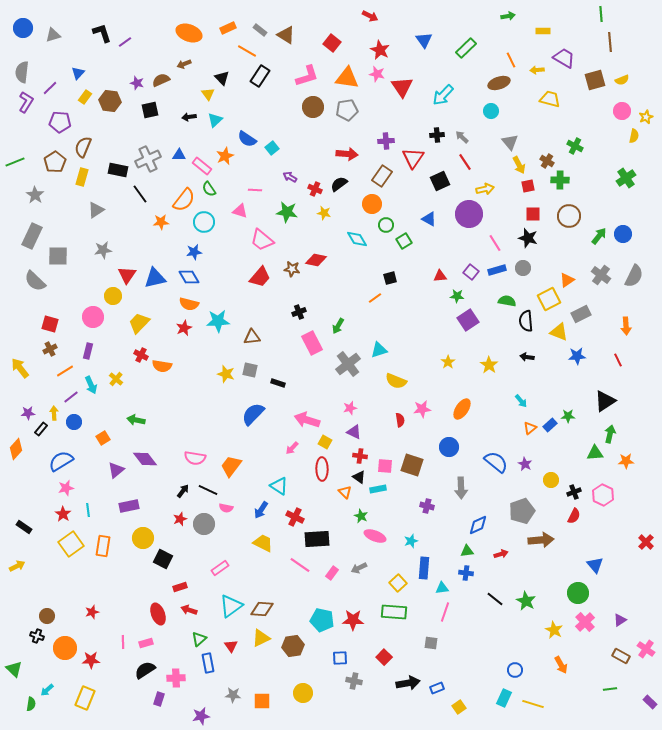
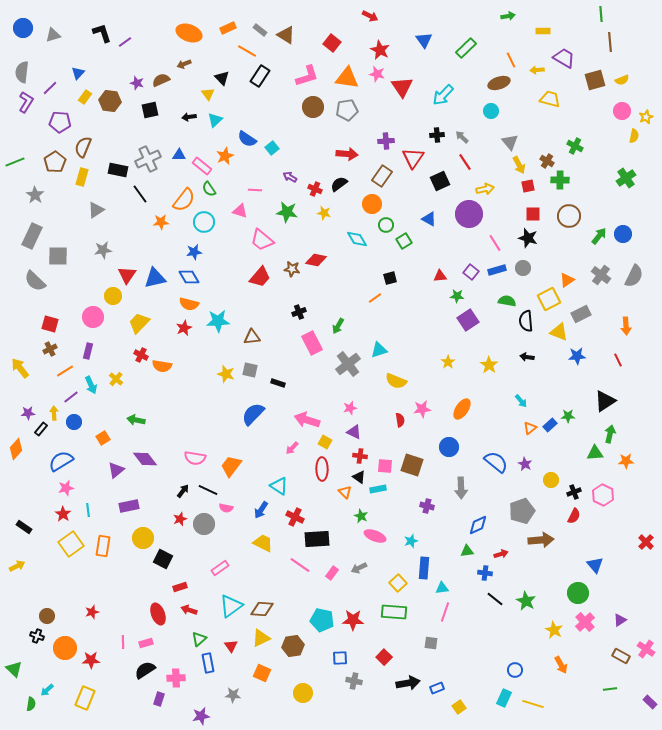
blue cross at (466, 573): moved 19 px right
orange square at (262, 701): moved 28 px up; rotated 24 degrees clockwise
